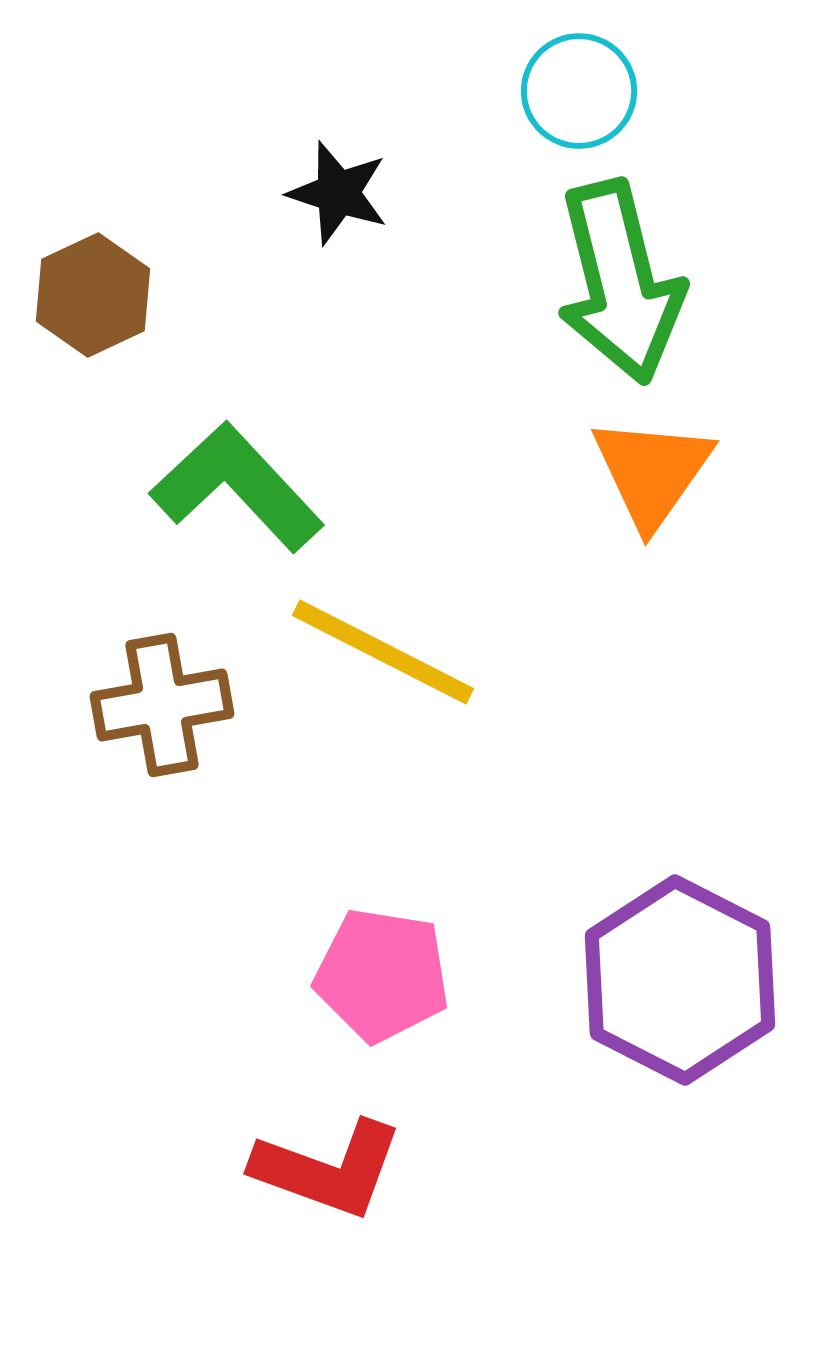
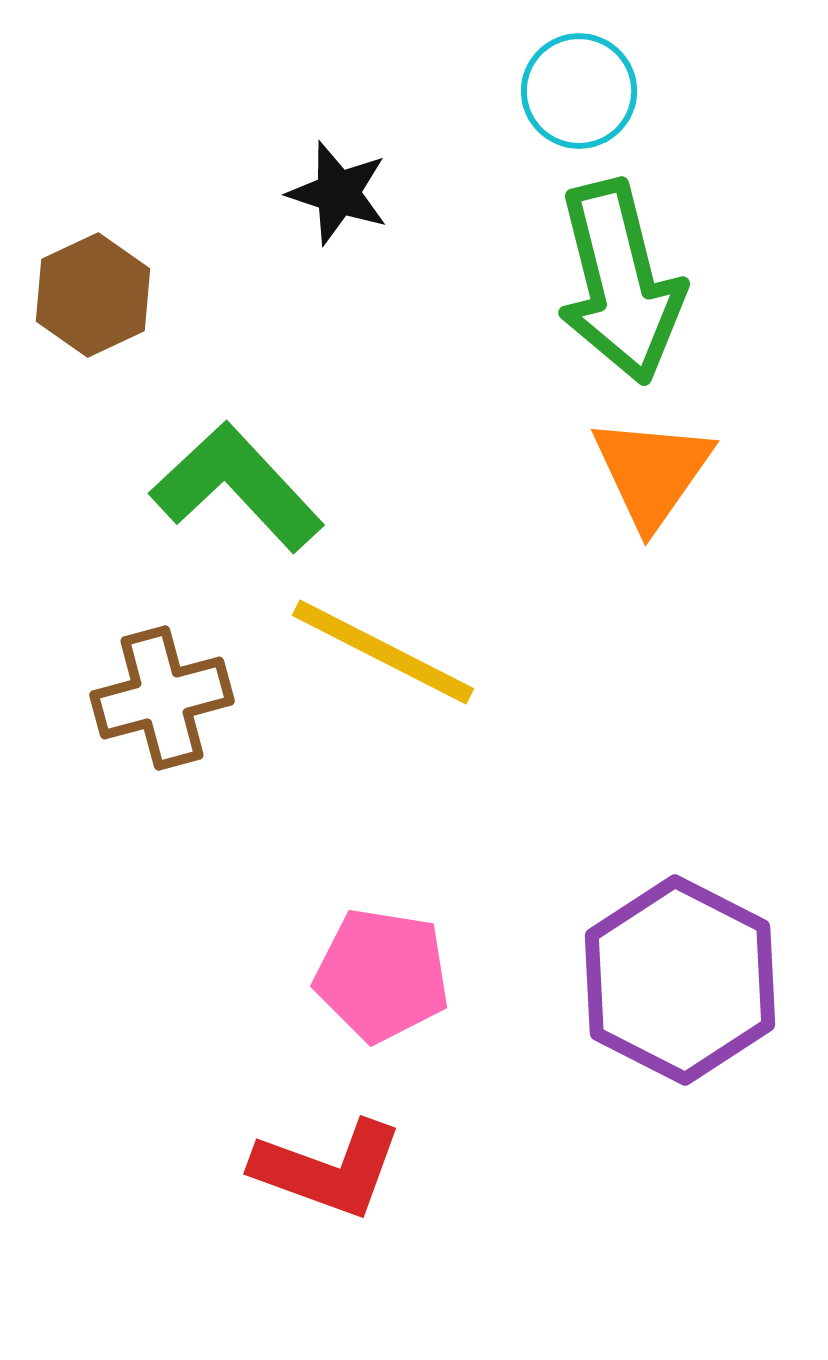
brown cross: moved 7 px up; rotated 5 degrees counterclockwise
